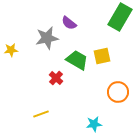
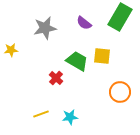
purple semicircle: moved 15 px right
gray star: moved 2 px left, 10 px up
yellow square: rotated 18 degrees clockwise
green trapezoid: moved 1 px down
orange circle: moved 2 px right
cyan star: moved 24 px left, 7 px up
